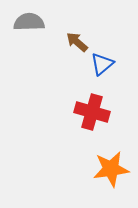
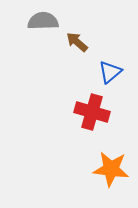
gray semicircle: moved 14 px right, 1 px up
blue triangle: moved 8 px right, 8 px down
orange star: rotated 15 degrees clockwise
